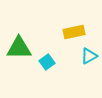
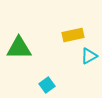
yellow rectangle: moved 1 px left, 3 px down
cyan square: moved 23 px down
